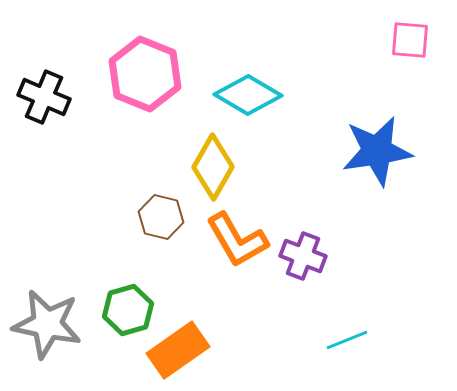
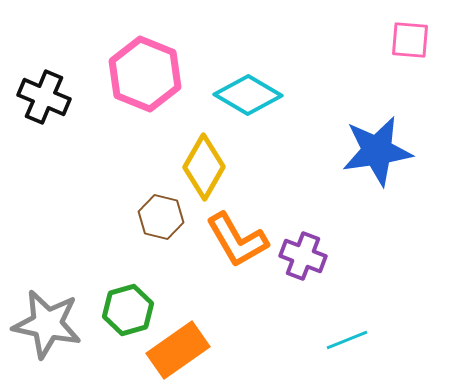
yellow diamond: moved 9 px left
